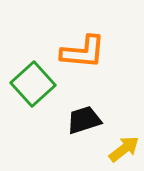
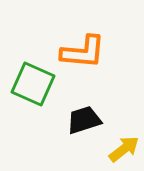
green square: rotated 24 degrees counterclockwise
